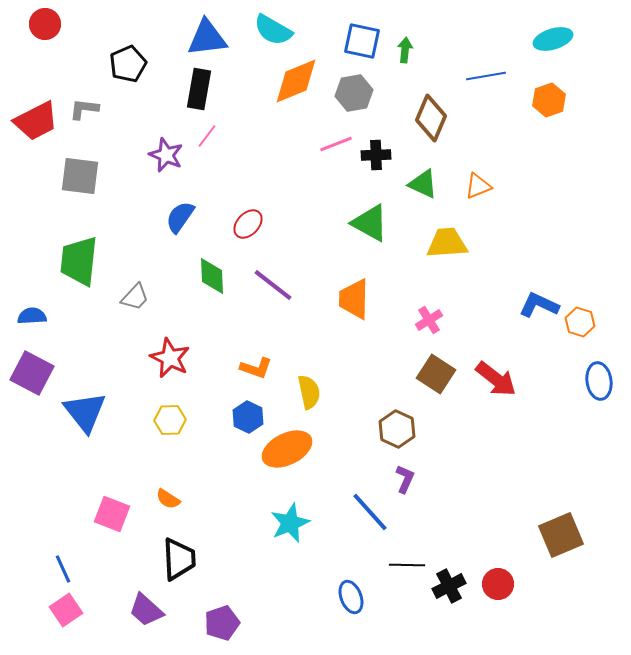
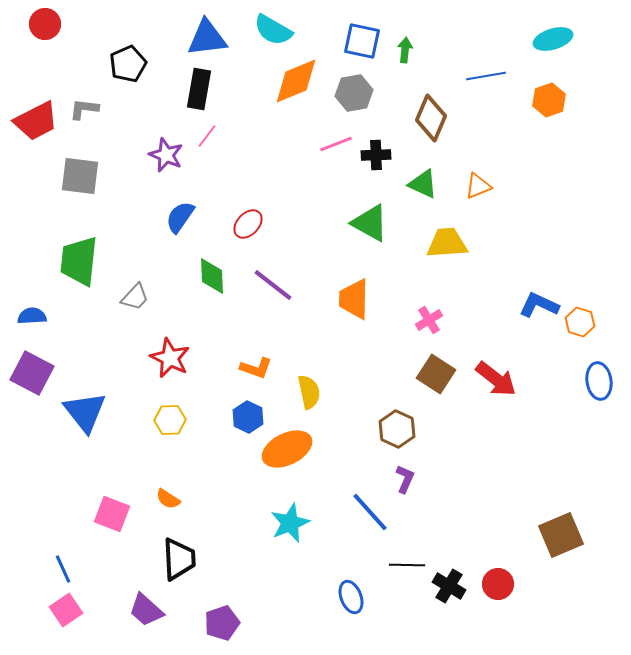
black cross at (449, 586): rotated 32 degrees counterclockwise
